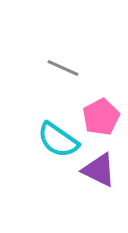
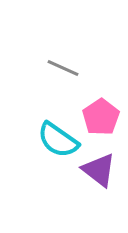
pink pentagon: rotated 6 degrees counterclockwise
purple triangle: rotated 12 degrees clockwise
